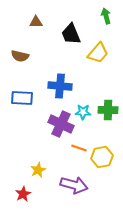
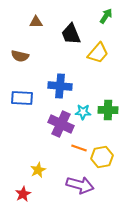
green arrow: rotated 49 degrees clockwise
purple arrow: moved 6 px right
